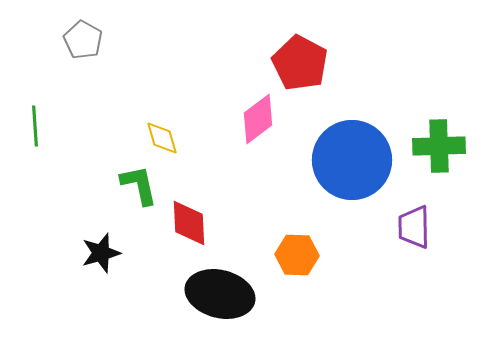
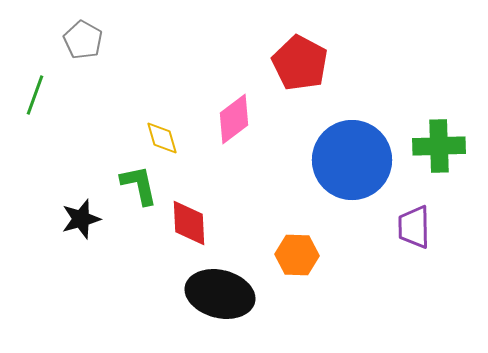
pink diamond: moved 24 px left
green line: moved 31 px up; rotated 24 degrees clockwise
black star: moved 20 px left, 34 px up
